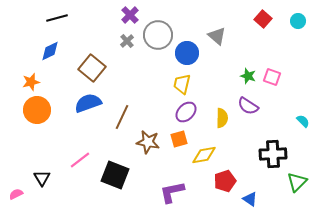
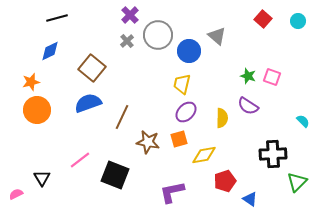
blue circle: moved 2 px right, 2 px up
